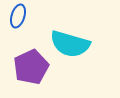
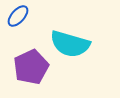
blue ellipse: rotated 25 degrees clockwise
